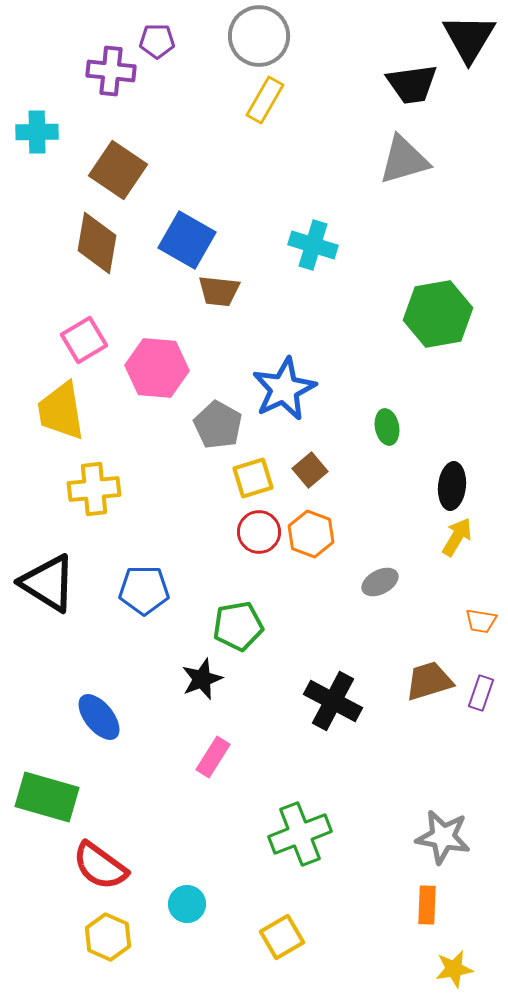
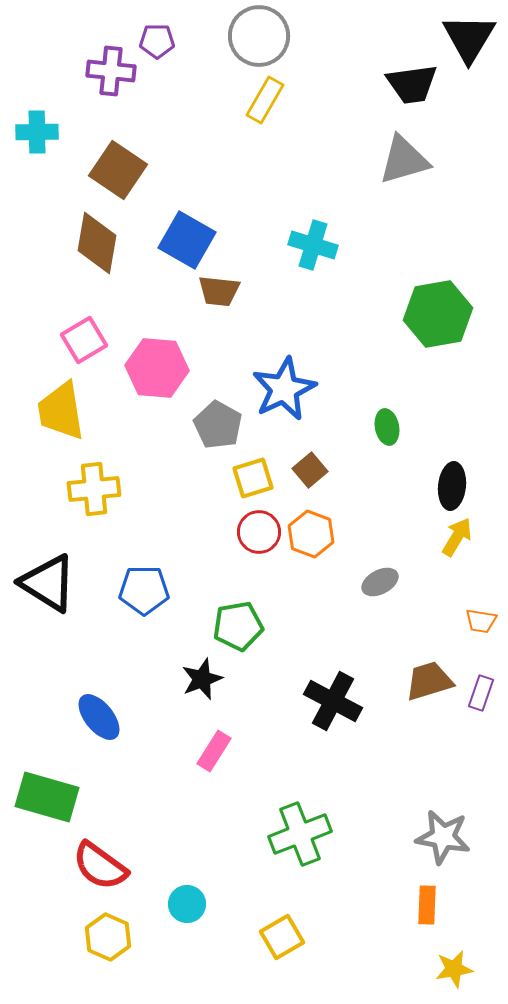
pink rectangle at (213, 757): moved 1 px right, 6 px up
